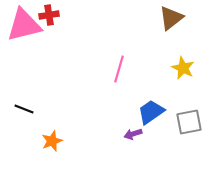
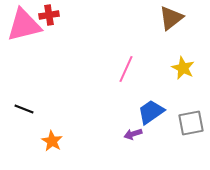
pink line: moved 7 px right; rotated 8 degrees clockwise
gray square: moved 2 px right, 1 px down
orange star: rotated 20 degrees counterclockwise
